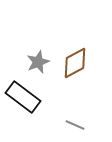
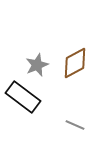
gray star: moved 1 px left, 3 px down
